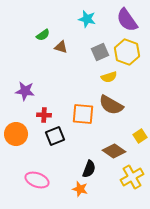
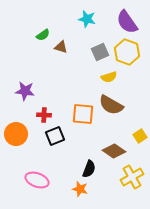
purple semicircle: moved 2 px down
